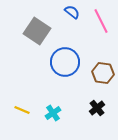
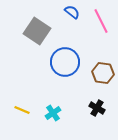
black cross: rotated 21 degrees counterclockwise
